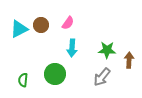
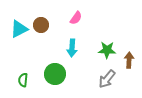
pink semicircle: moved 8 px right, 5 px up
gray arrow: moved 5 px right, 2 px down
